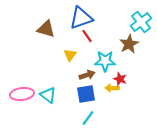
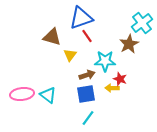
cyan cross: moved 1 px right, 1 px down
brown triangle: moved 6 px right, 8 px down
